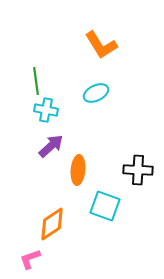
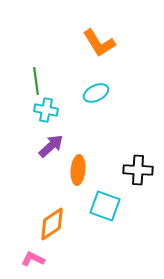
orange L-shape: moved 2 px left, 2 px up
pink L-shape: moved 3 px right; rotated 45 degrees clockwise
